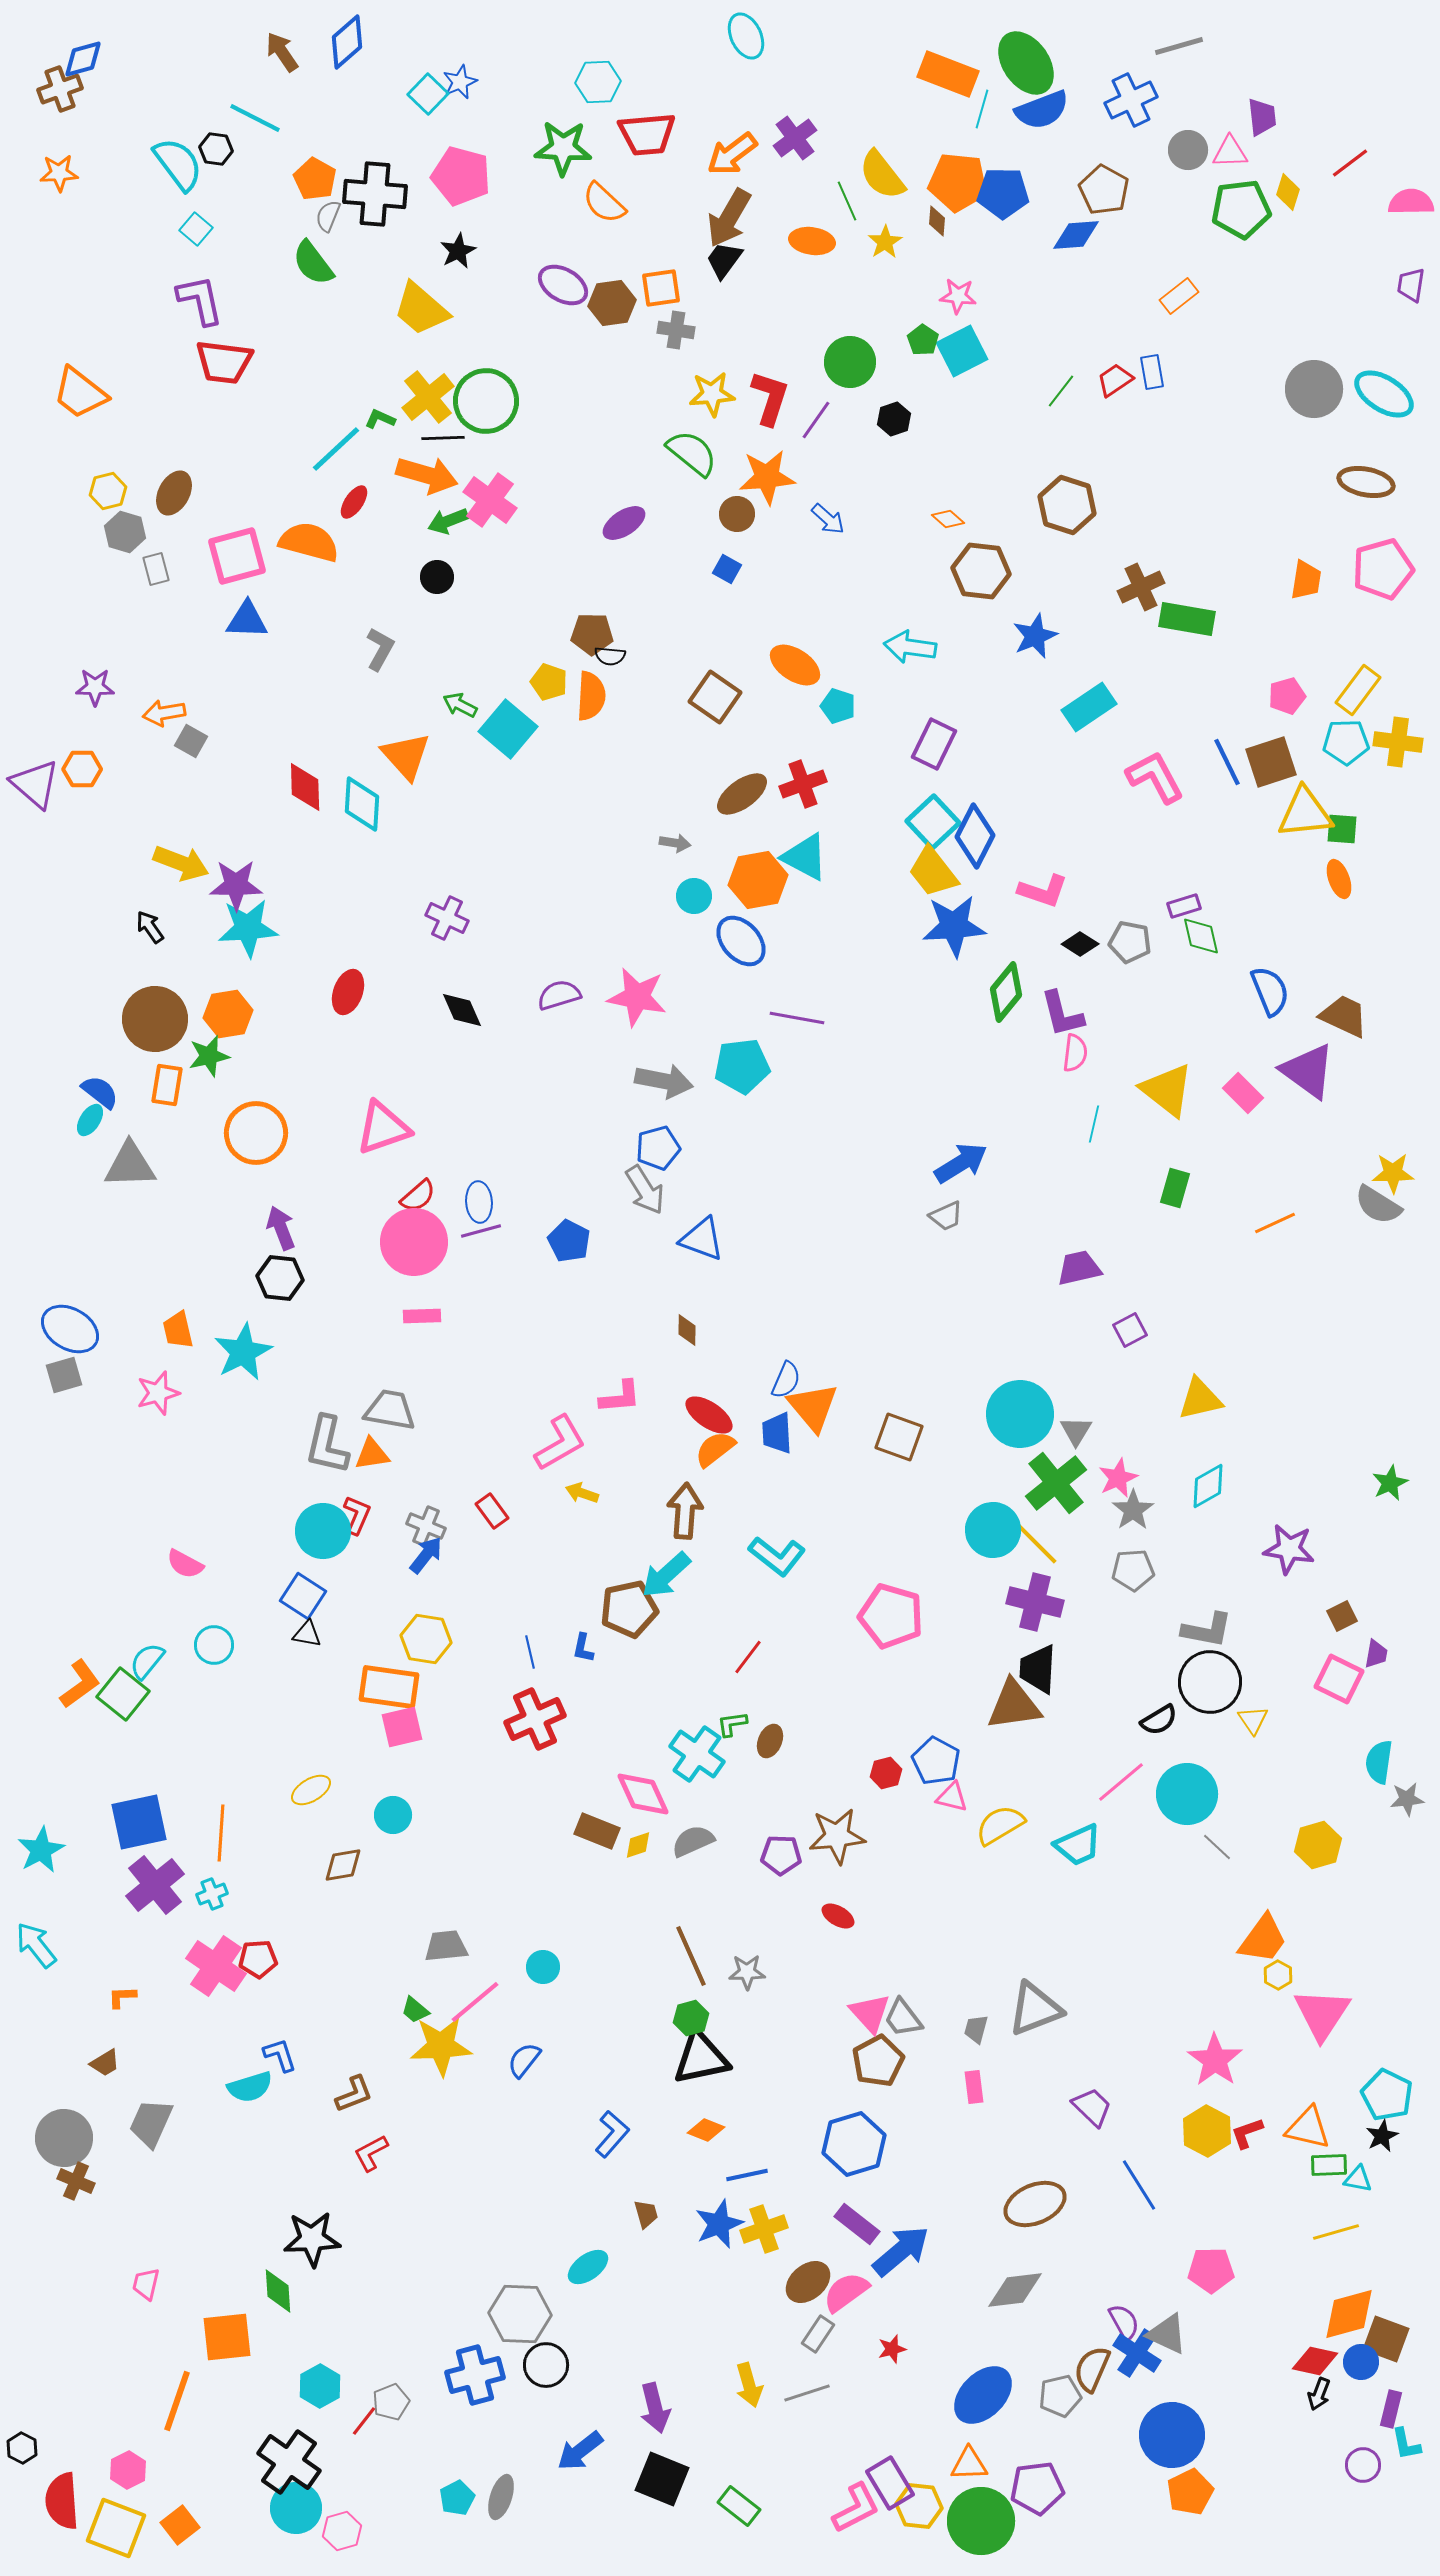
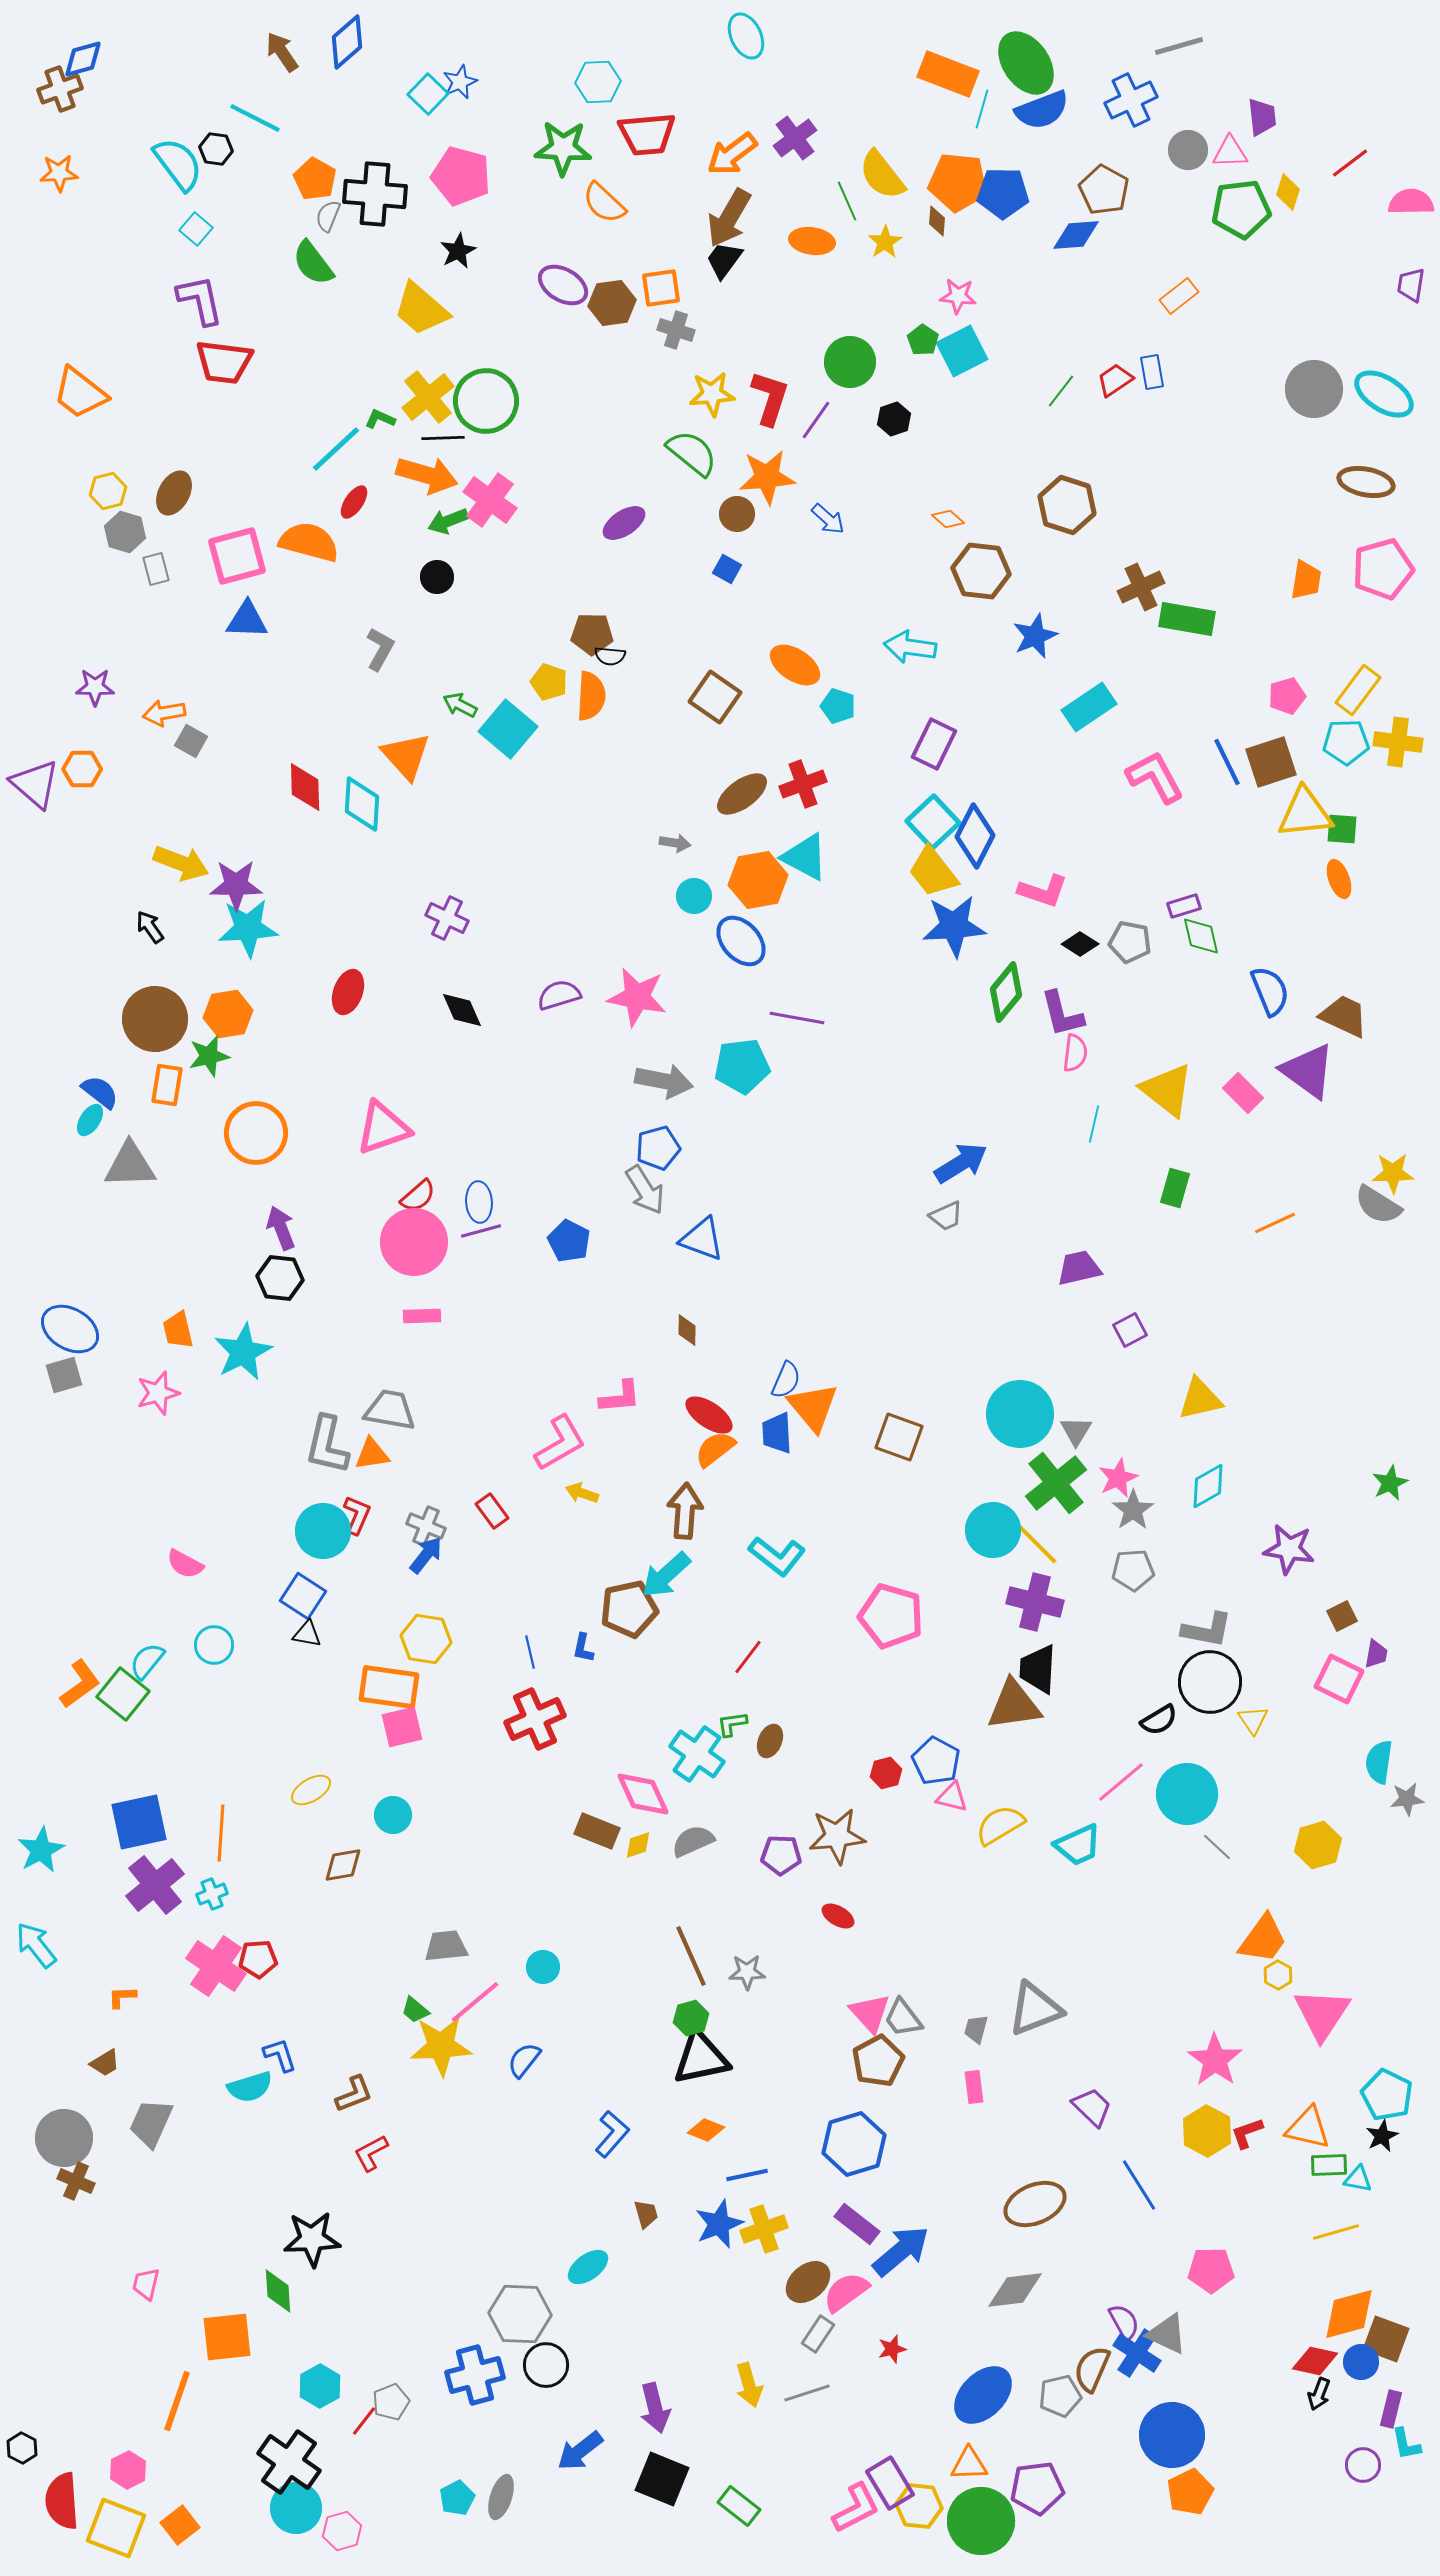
gray cross at (676, 330): rotated 9 degrees clockwise
